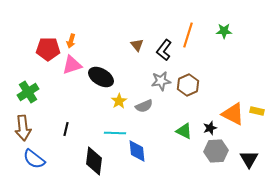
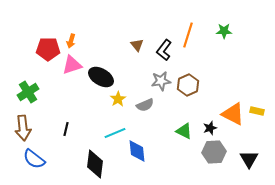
yellow star: moved 1 px left, 2 px up
gray semicircle: moved 1 px right, 1 px up
cyan line: rotated 25 degrees counterclockwise
gray hexagon: moved 2 px left, 1 px down
black diamond: moved 1 px right, 3 px down
